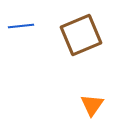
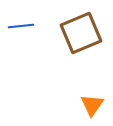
brown square: moved 2 px up
